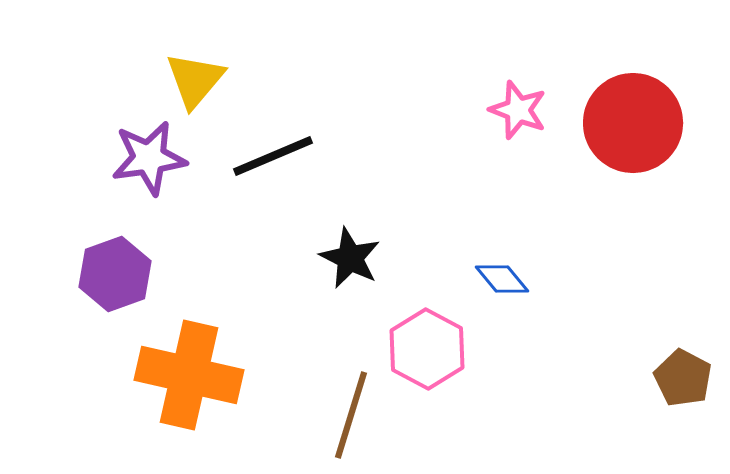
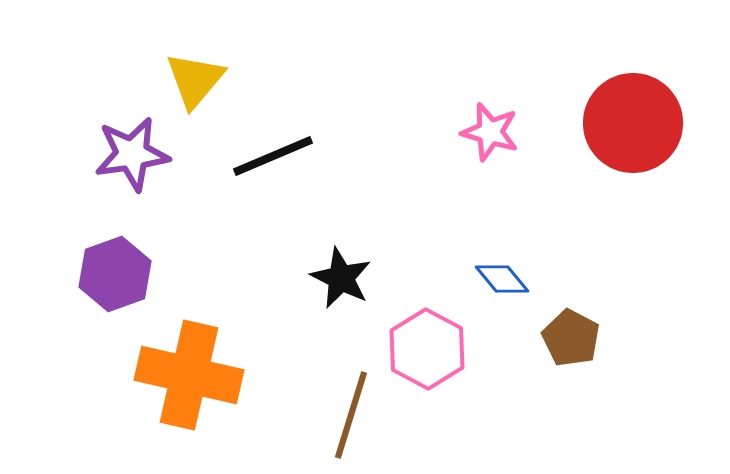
pink star: moved 28 px left, 22 px down; rotated 4 degrees counterclockwise
purple star: moved 17 px left, 4 px up
black star: moved 9 px left, 20 px down
brown pentagon: moved 112 px left, 40 px up
